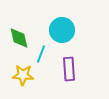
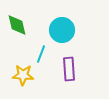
green diamond: moved 2 px left, 13 px up
